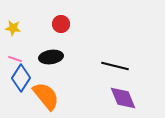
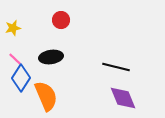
red circle: moved 4 px up
yellow star: rotated 21 degrees counterclockwise
pink line: rotated 24 degrees clockwise
black line: moved 1 px right, 1 px down
orange semicircle: rotated 16 degrees clockwise
